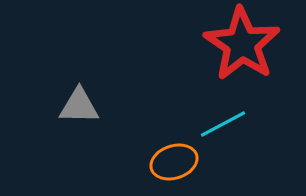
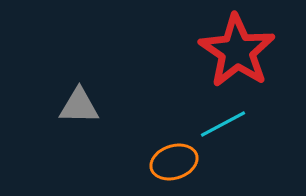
red star: moved 5 px left, 7 px down
